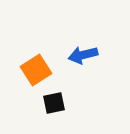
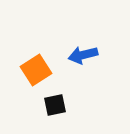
black square: moved 1 px right, 2 px down
